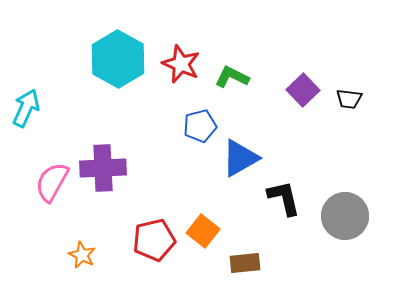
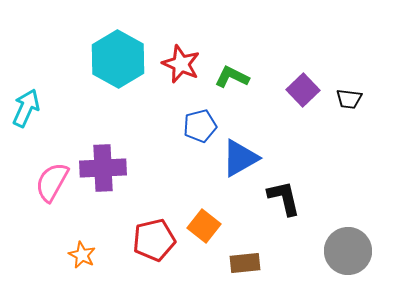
gray circle: moved 3 px right, 35 px down
orange square: moved 1 px right, 5 px up
